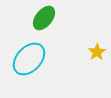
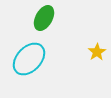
green ellipse: rotated 10 degrees counterclockwise
